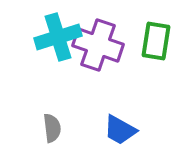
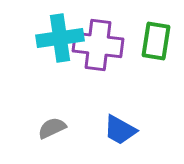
cyan cross: moved 2 px right, 1 px down; rotated 9 degrees clockwise
purple cross: rotated 12 degrees counterclockwise
gray semicircle: rotated 108 degrees counterclockwise
